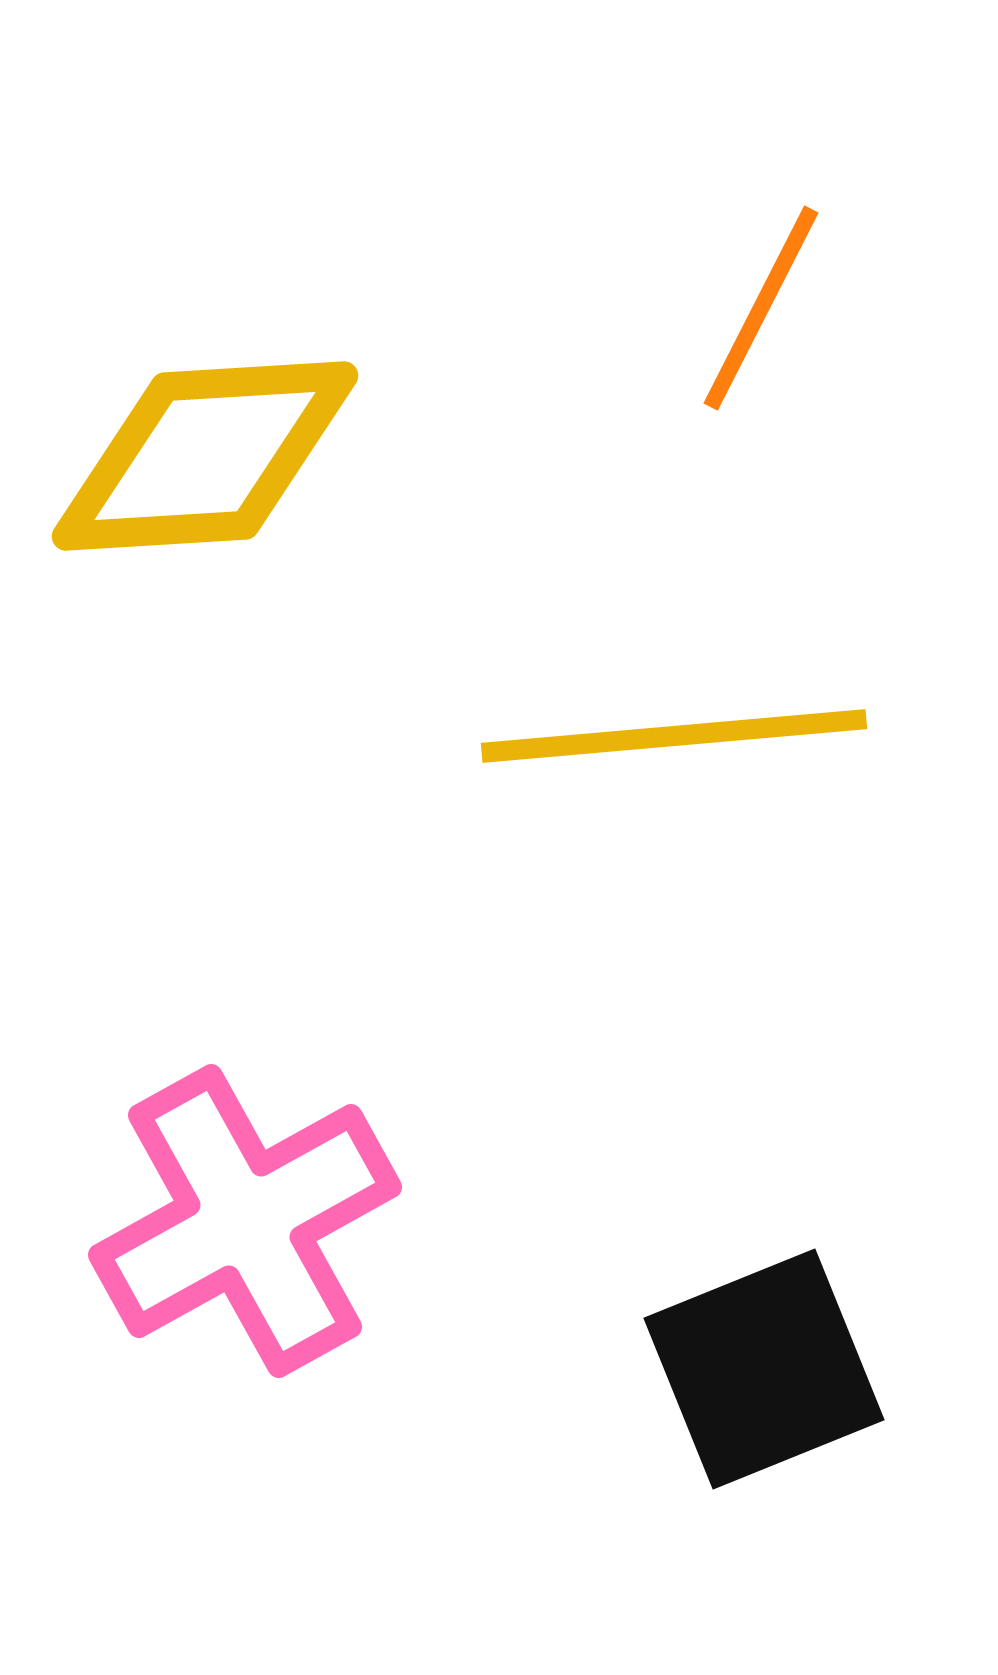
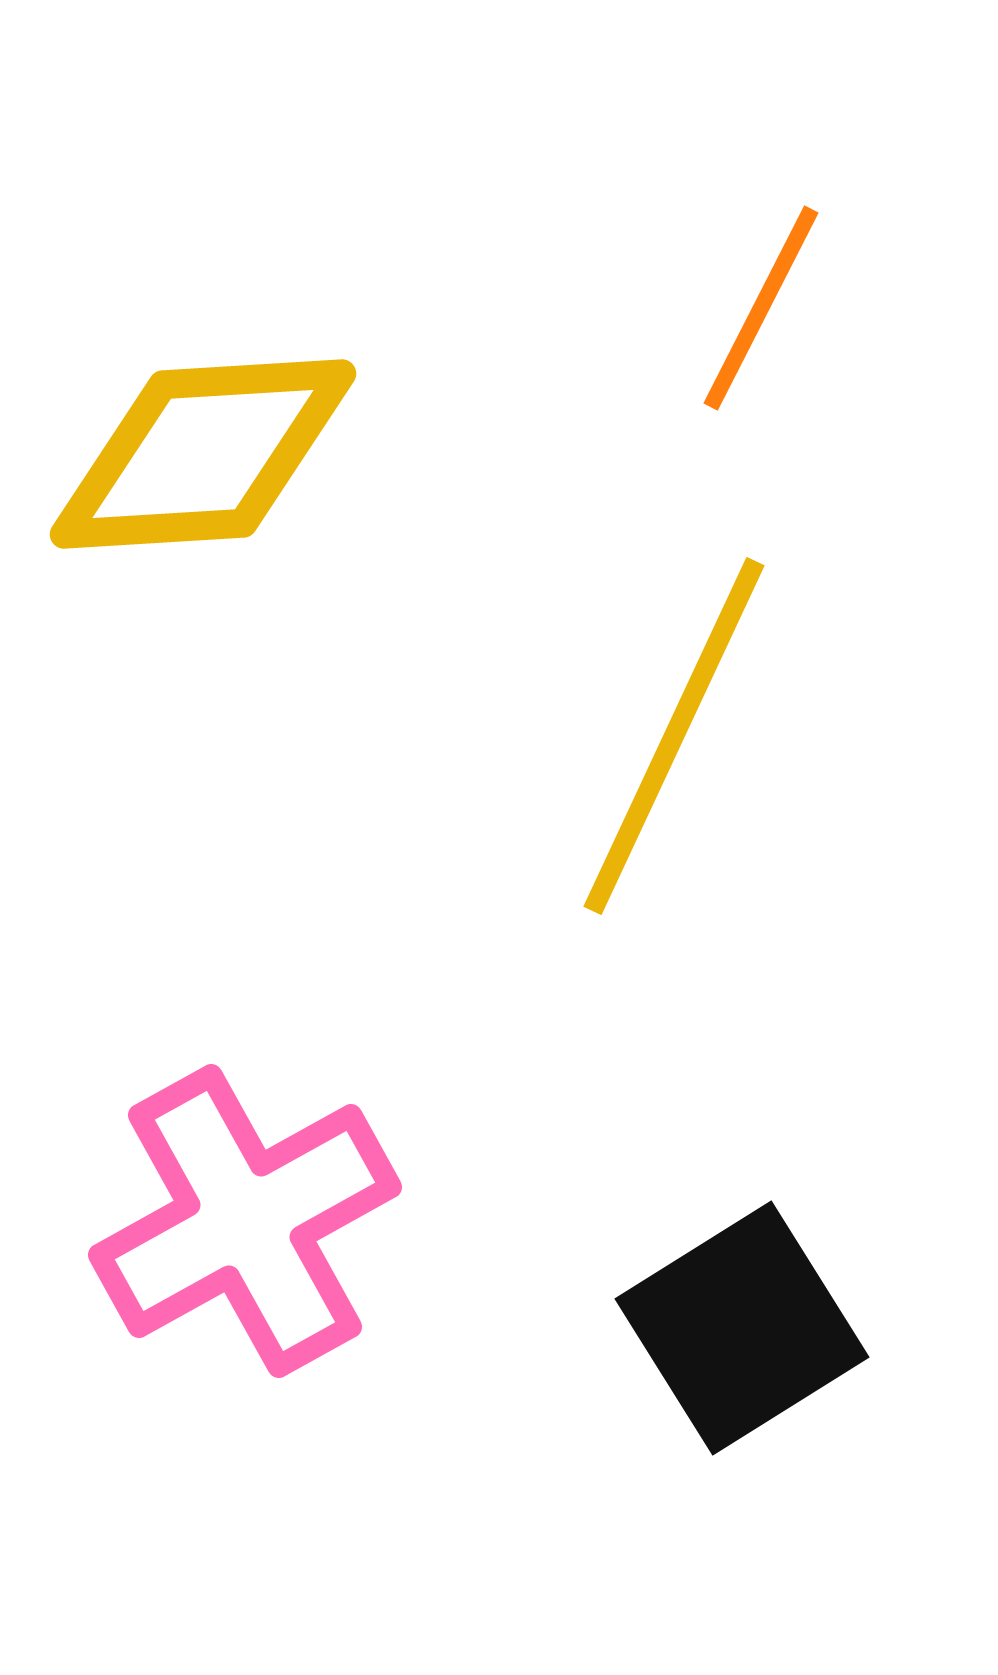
yellow diamond: moved 2 px left, 2 px up
yellow line: rotated 60 degrees counterclockwise
black square: moved 22 px left, 41 px up; rotated 10 degrees counterclockwise
